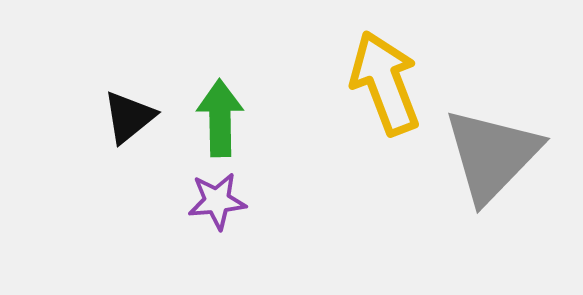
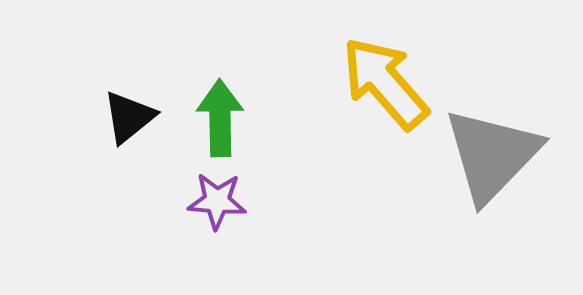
yellow arrow: rotated 20 degrees counterclockwise
purple star: rotated 10 degrees clockwise
